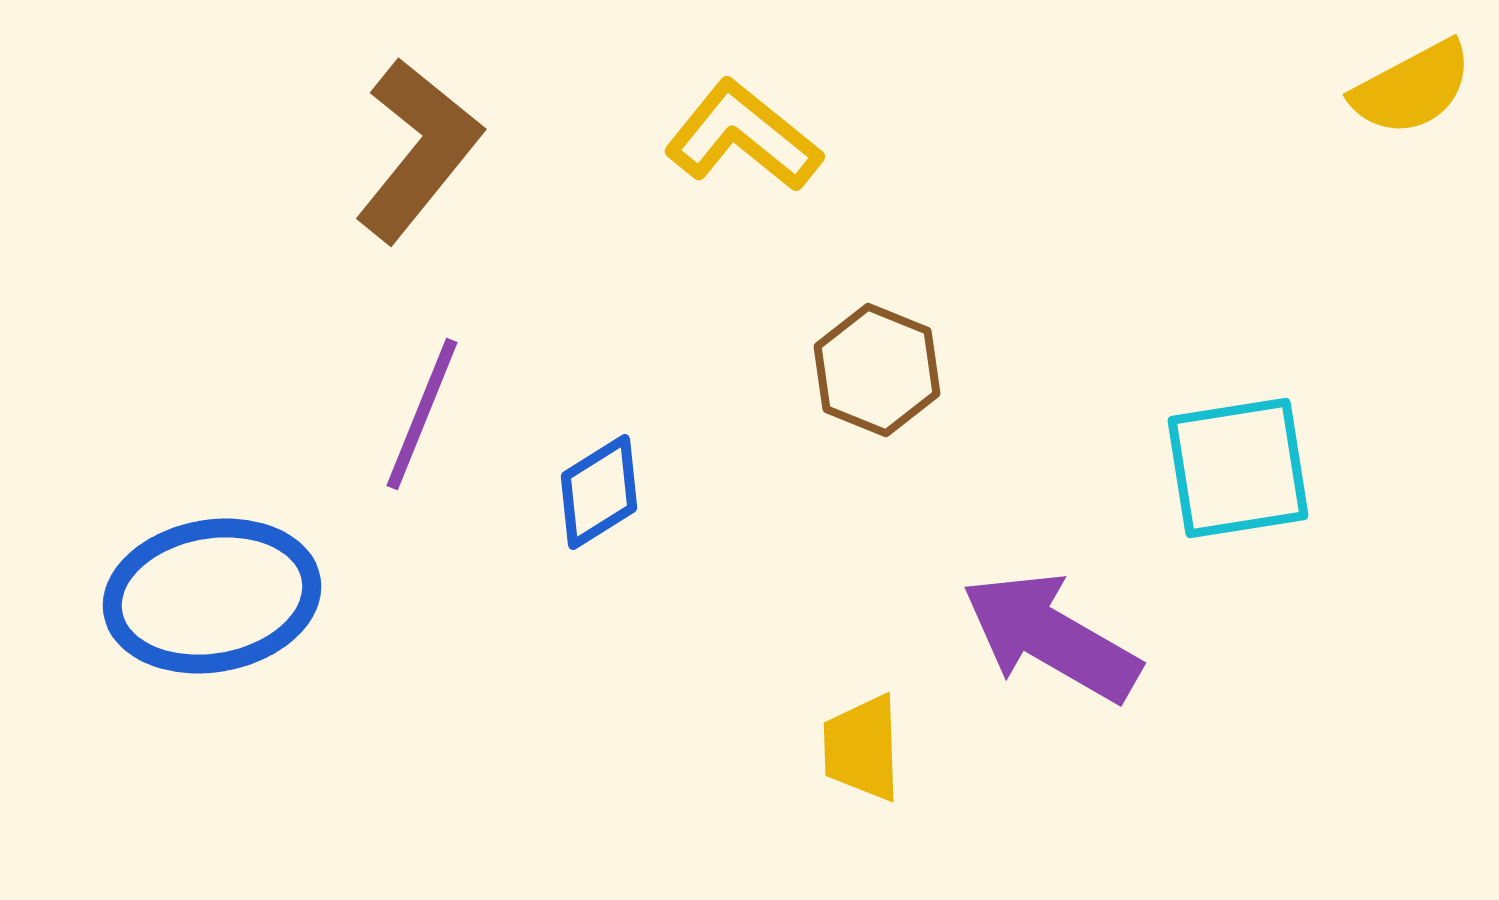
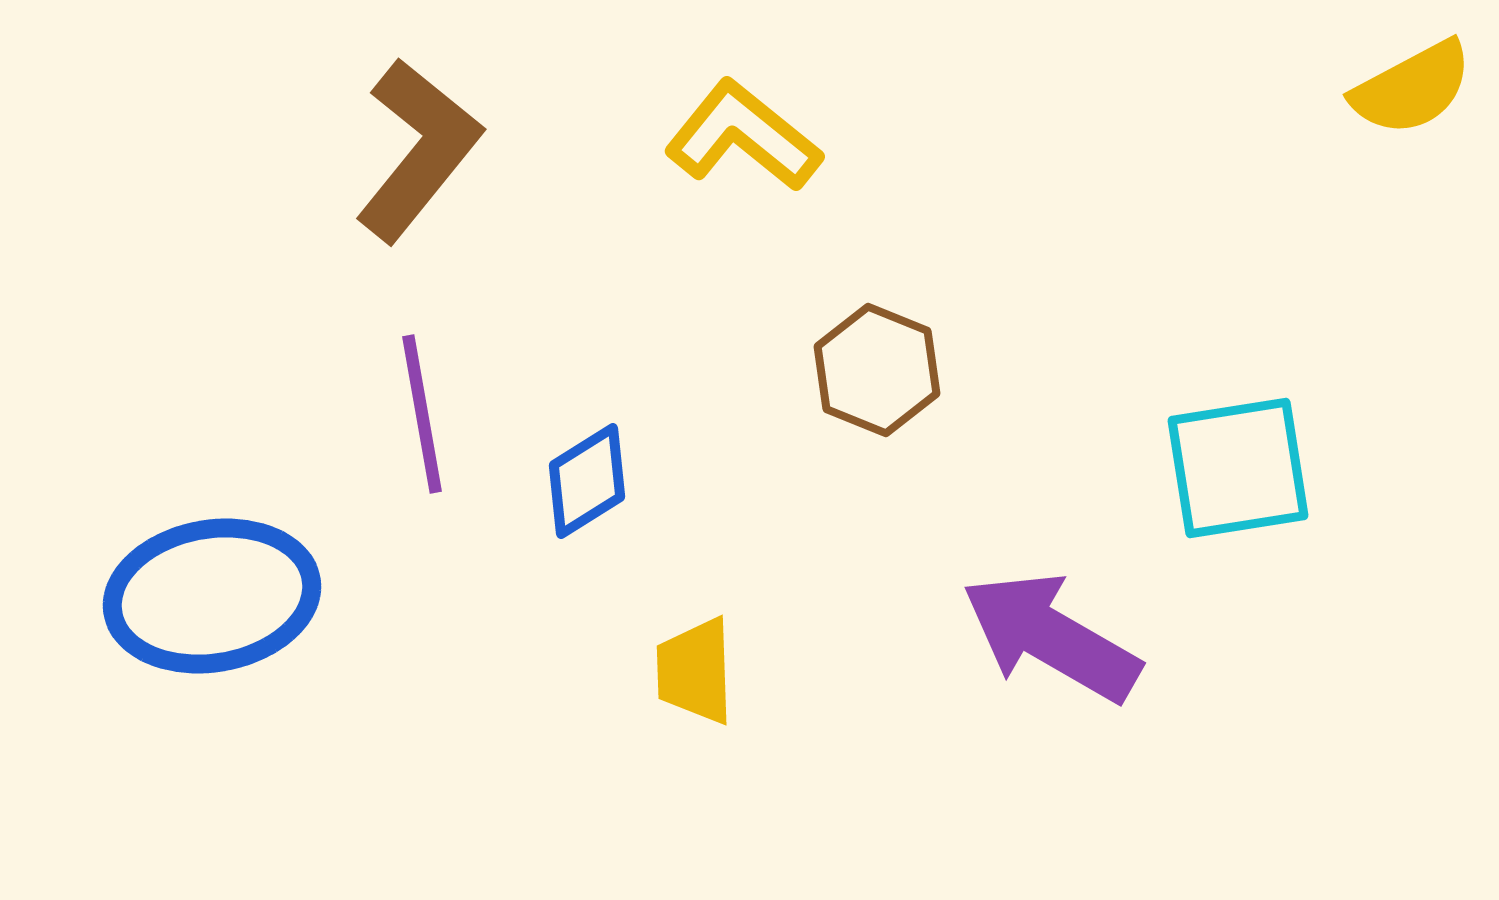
purple line: rotated 32 degrees counterclockwise
blue diamond: moved 12 px left, 11 px up
yellow trapezoid: moved 167 px left, 77 px up
